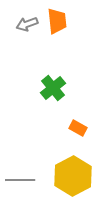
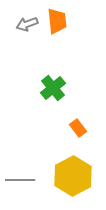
orange rectangle: rotated 24 degrees clockwise
